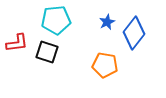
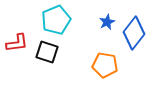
cyan pentagon: rotated 16 degrees counterclockwise
